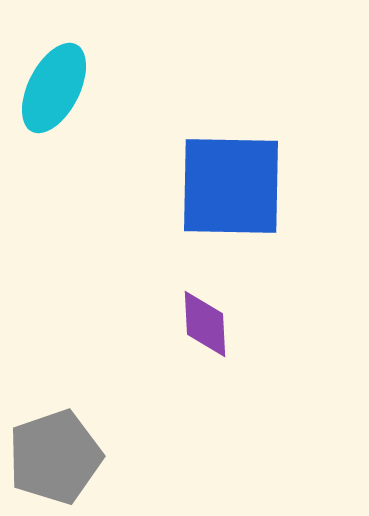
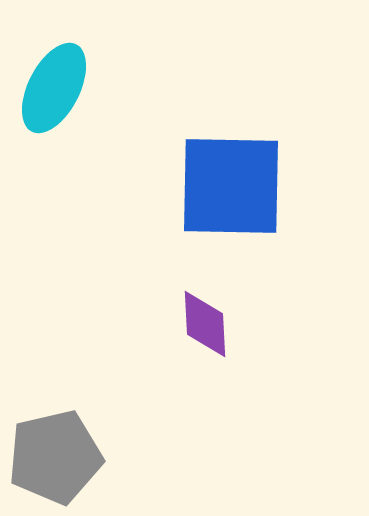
gray pentagon: rotated 6 degrees clockwise
